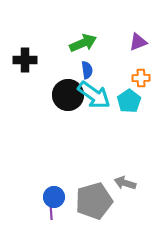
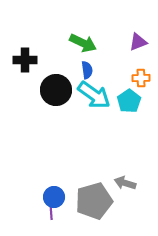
green arrow: rotated 48 degrees clockwise
black circle: moved 12 px left, 5 px up
